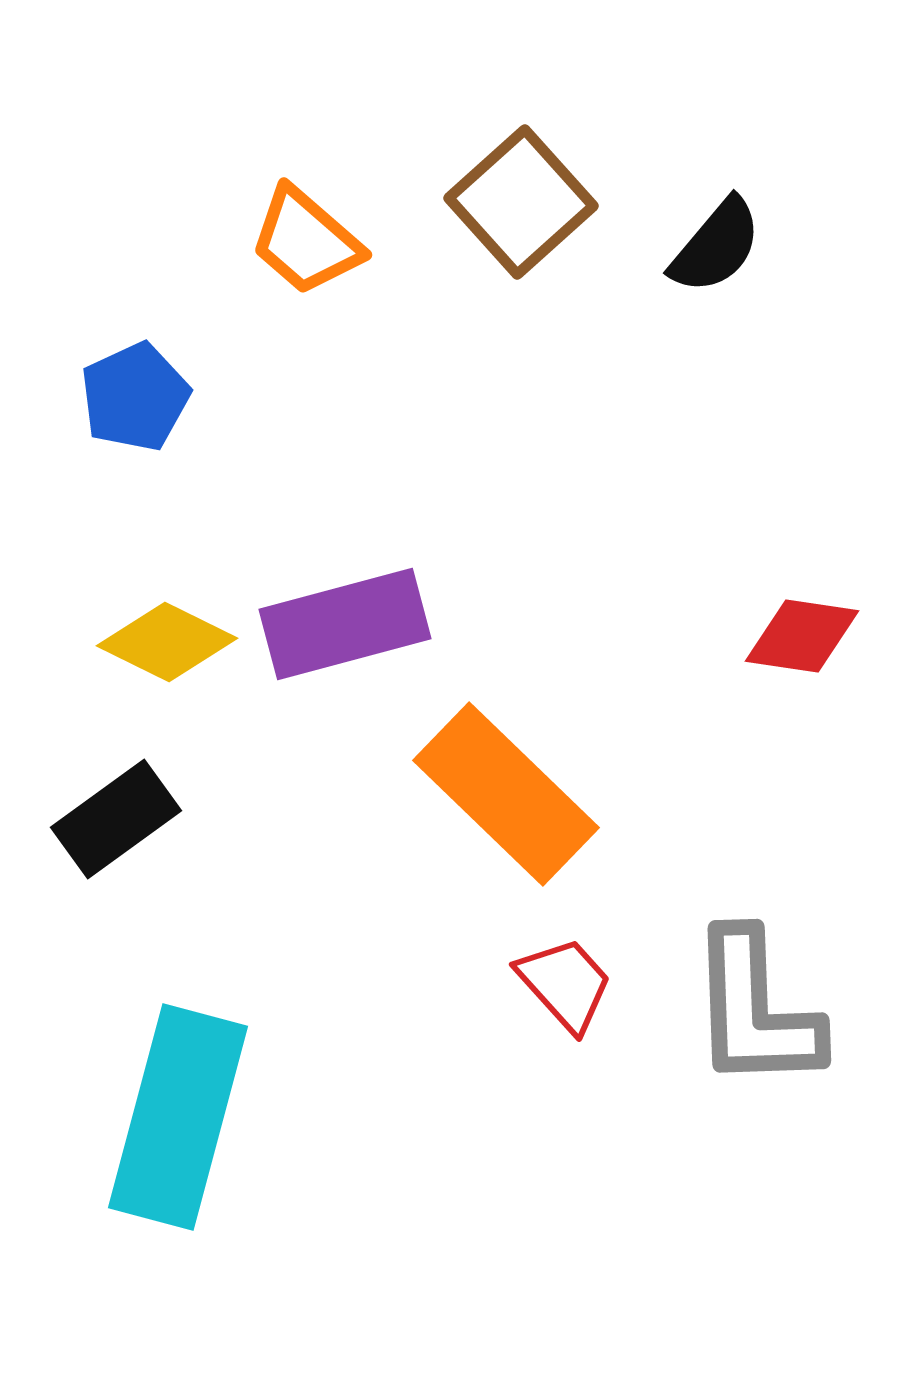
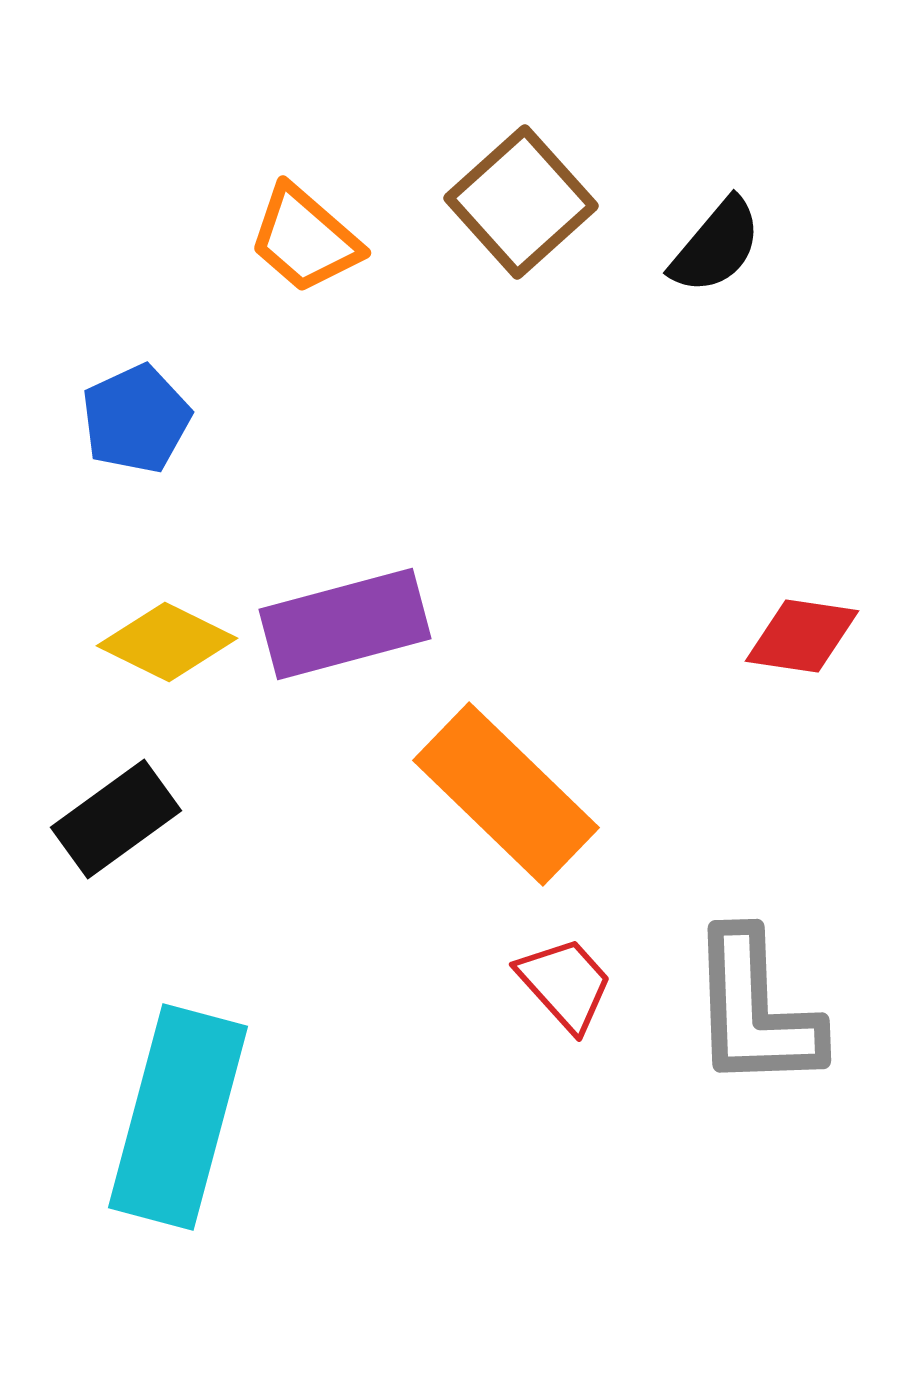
orange trapezoid: moved 1 px left, 2 px up
blue pentagon: moved 1 px right, 22 px down
